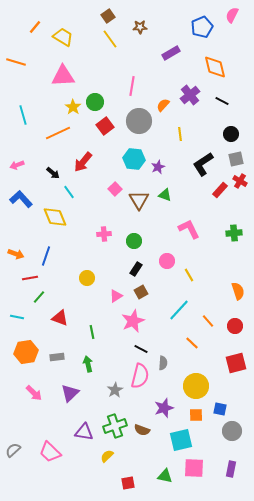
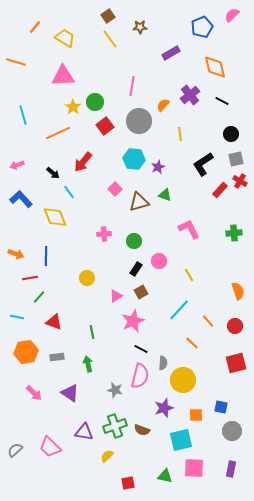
pink semicircle at (232, 15): rotated 21 degrees clockwise
yellow trapezoid at (63, 37): moved 2 px right, 1 px down
brown triangle at (139, 200): moved 2 px down; rotated 45 degrees clockwise
blue line at (46, 256): rotated 18 degrees counterclockwise
pink circle at (167, 261): moved 8 px left
red triangle at (60, 318): moved 6 px left, 4 px down
yellow circle at (196, 386): moved 13 px left, 6 px up
gray star at (115, 390): rotated 28 degrees counterclockwise
purple triangle at (70, 393): rotated 42 degrees counterclockwise
blue square at (220, 409): moved 1 px right, 2 px up
gray semicircle at (13, 450): moved 2 px right
pink trapezoid at (50, 452): moved 5 px up
